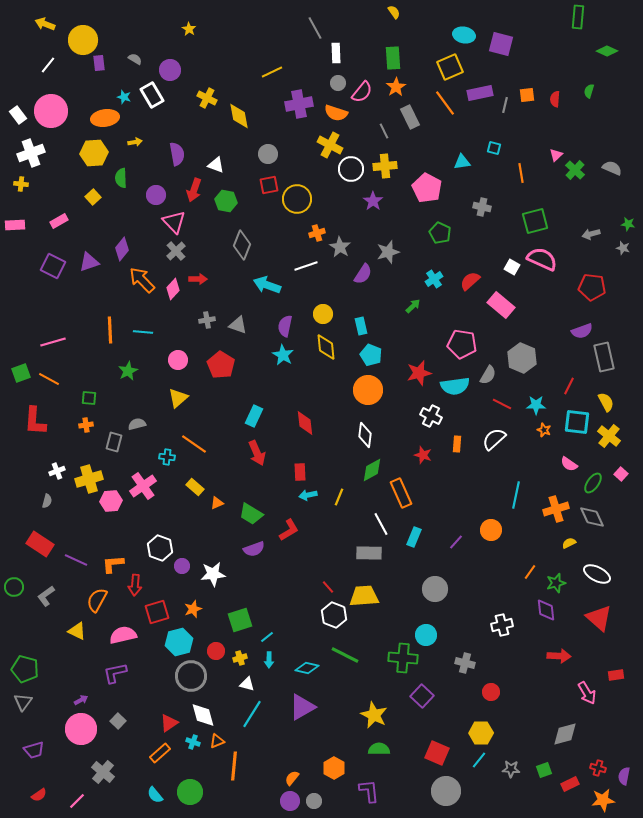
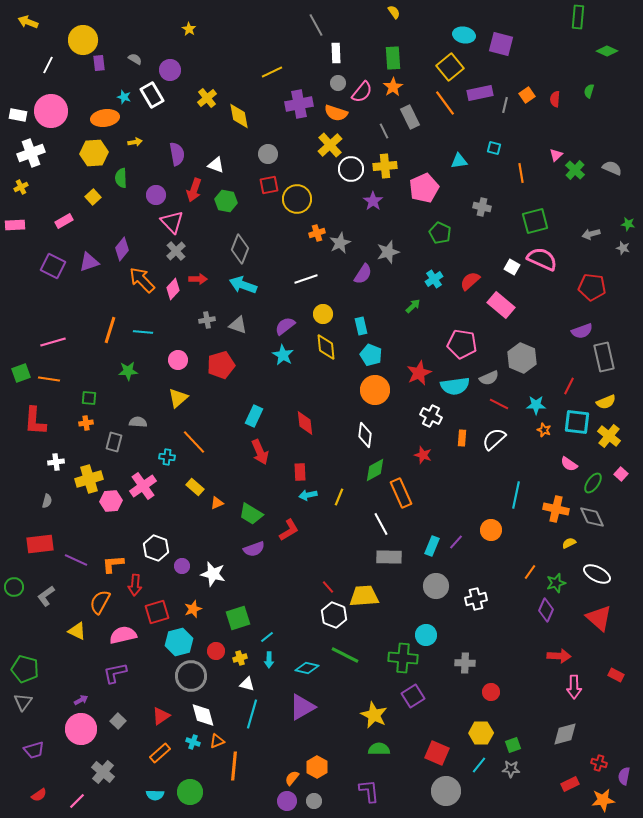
yellow arrow at (45, 24): moved 17 px left, 2 px up
gray line at (315, 28): moved 1 px right, 3 px up
white line at (48, 65): rotated 12 degrees counterclockwise
yellow square at (450, 67): rotated 16 degrees counterclockwise
orange star at (396, 87): moved 3 px left
orange square at (527, 95): rotated 28 degrees counterclockwise
yellow cross at (207, 98): rotated 24 degrees clockwise
white rectangle at (18, 115): rotated 42 degrees counterclockwise
yellow cross at (330, 145): rotated 20 degrees clockwise
cyan triangle at (462, 162): moved 3 px left, 1 px up
yellow cross at (21, 184): moved 3 px down; rotated 32 degrees counterclockwise
pink pentagon at (427, 188): moved 3 px left; rotated 20 degrees clockwise
pink rectangle at (59, 221): moved 5 px right
pink triangle at (174, 222): moved 2 px left
gray diamond at (242, 245): moved 2 px left, 4 px down
gray star at (340, 247): moved 4 px up; rotated 15 degrees clockwise
white line at (306, 266): moved 13 px down
cyan arrow at (267, 285): moved 24 px left
purple semicircle at (285, 326): rotated 40 degrees clockwise
orange line at (110, 330): rotated 20 degrees clockwise
red pentagon at (221, 365): rotated 24 degrees clockwise
green star at (128, 371): rotated 24 degrees clockwise
red star at (419, 373): rotated 10 degrees counterclockwise
gray semicircle at (488, 375): moved 1 px right, 3 px down; rotated 36 degrees clockwise
orange line at (49, 379): rotated 20 degrees counterclockwise
orange circle at (368, 390): moved 7 px right
yellow semicircle at (606, 402): rotated 96 degrees clockwise
red line at (502, 404): moved 3 px left
gray semicircle at (137, 424): moved 1 px right, 2 px up; rotated 18 degrees clockwise
orange cross at (86, 425): moved 2 px up
orange line at (194, 444): moved 2 px up; rotated 12 degrees clockwise
orange rectangle at (457, 444): moved 5 px right, 6 px up
red arrow at (257, 453): moved 3 px right, 1 px up
green diamond at (372, 470): moved 3 px right
white cross at (57, 471): moved 1 px left, 9 px up; rotated 14 degrees clockwise
orange cross at (556, 509): rotated 30 degrees clockwise
cyan rectangle at (414, 537): moved 18 px right, 9 px down
red rectangle at (40, 544): rotated 40 degrees counterclockwise
white hexagon at (160, 548): moved 4 px left
gray rectangle at (369, 553): moved 20 px right, 4 px down
white star at (213, 574): rotated 20 degrees clockwise
gray circle at (435, 589): moved 1 px right, 3 px up
orange semicircle at (97, 600): moved 3 px right, 2 px down
purple diamond at (546, 610): rotated 30 degrees clockwise
green square at (240, 620): moved 2 px left, 2 px up
white cross at (502, 625): moved 26 px left, 26 px up
gray cross at (465, 663): rotated 12 degrees counterclockwise
red rectangle at (616, 675): rotated 35 degrees clockwise
pink arrow at (587, 693): moved 13 px left, 6 px up; rotated 30 degrees clockwise
purple square at (422, 696): moved 9 px left; rotated 15 degrees clockwise
cyan line at (252, 714): rotated 16 degrees counterclockwise
red triangle at (169, 723): moved 8 px left, 7 px up
cyan line at (479, 760): moved 5 px down
orange hexagon at (334, 768): moved 17 px left, 1 px up
red cross at (598, 768): moved 1 px right, 5 px up
green square at (544, 770): moved 31 px left, 25 px up
cyan semicircle at (155, 795): rotated 48 degrees counterclockwise
purple circle at (290, 801): moved 3 px left
